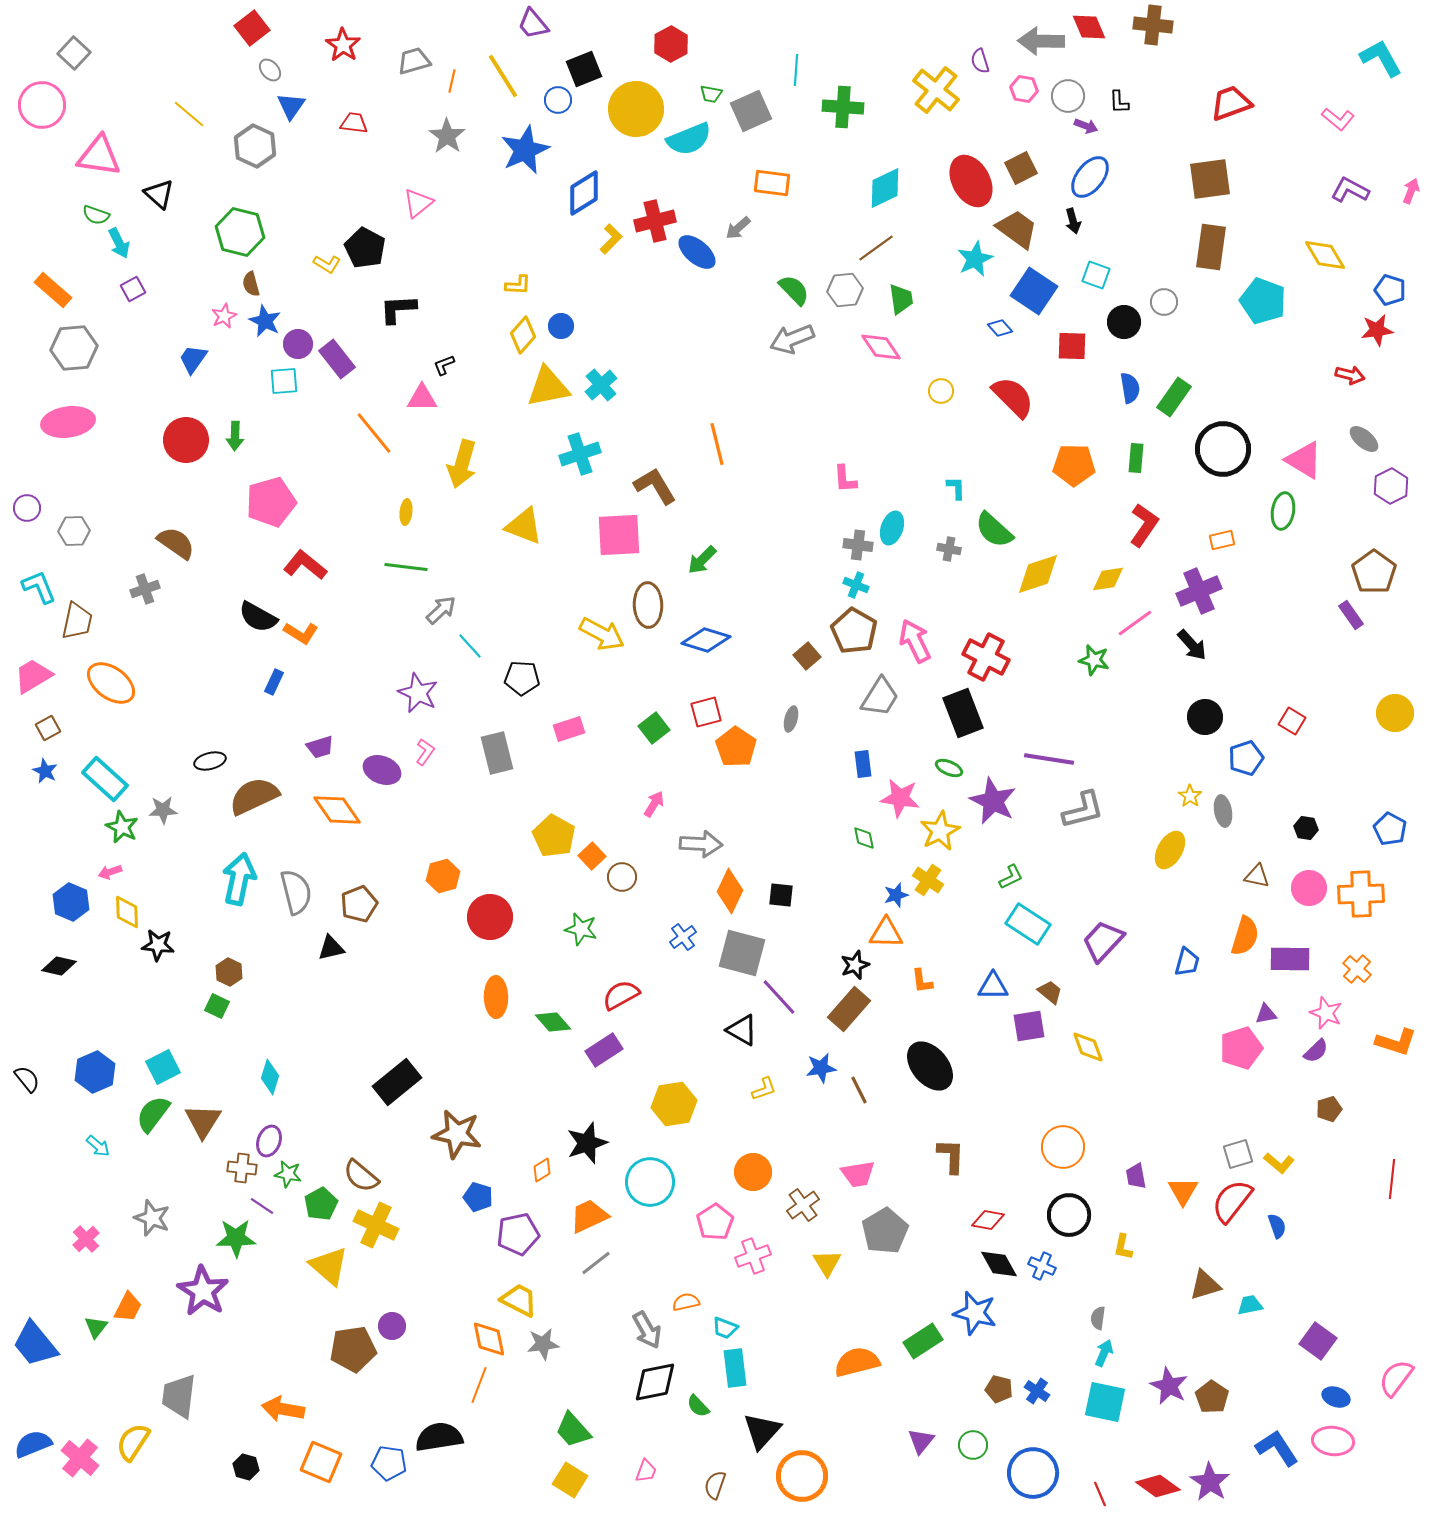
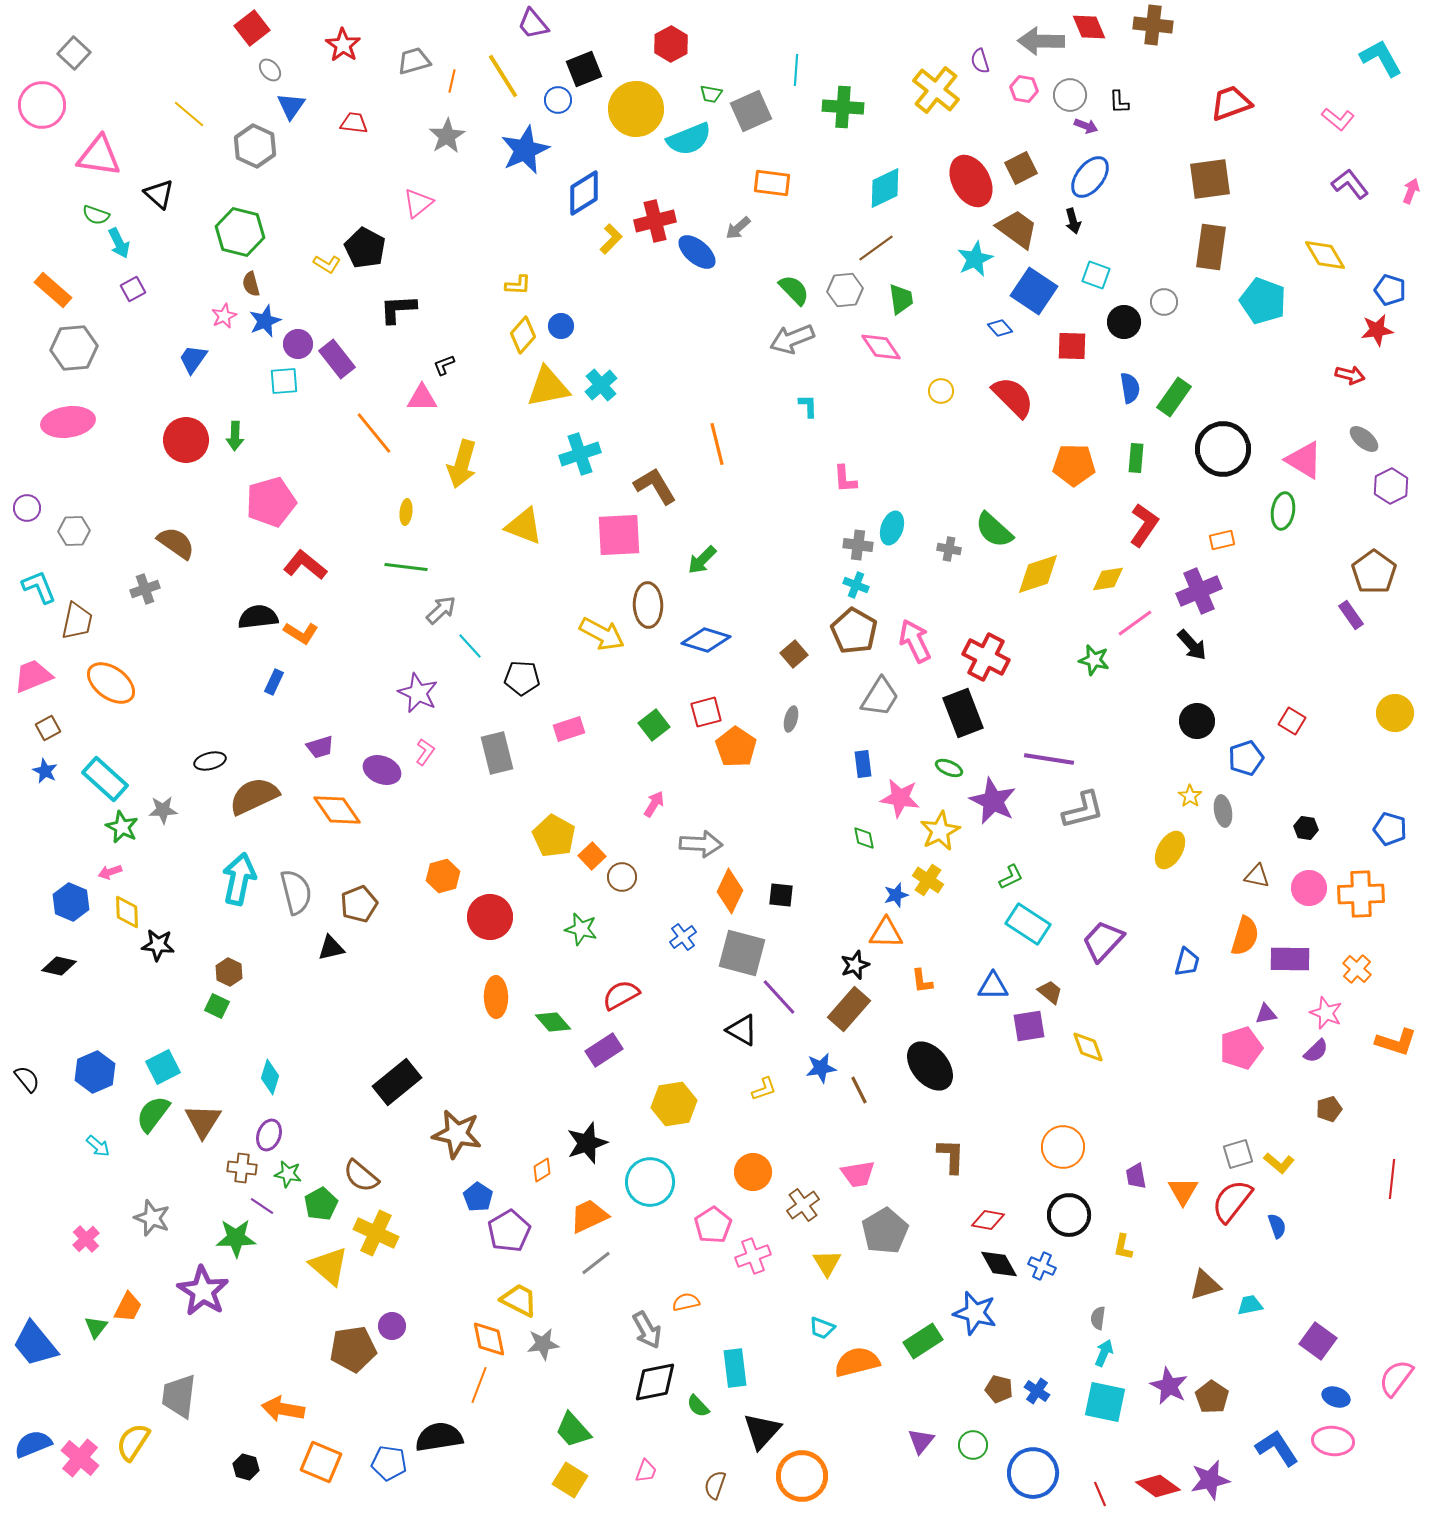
gray circle at (1068, 96): moved 2 px right, 1 px up
gray star at (447, 136): rotated 6 degrees clockwise
purple L-shape at (1350, 190): moved 6 px up; rotated 24 degrees clockwise
blue star at (265, 321): rotated 24 degrees clockwise
cyan L-shape at (956, 488): moved 148 px left, 82 px up
black semicircle at (258, 617): rotated 144 degrees clockwise
brown square at (807, 656): moved 13 px left, 2 px up
pink trapezoid at (33, 676): rotated 9 degrees clockwise
black circle at (1205, 717): moved 8 px left, 4 px down
green square at (654, 728): moved 3 px up
blue pentagon at (1390, 829): rotated 12 degrees counterclockwise
purple ellipse at (269, 1141): moved 6 px up
blue pentagon at (478, 1197): rotated 16 degrees clockwise
pink pentagon at (715, 1222): moved 2 px left, 3 px down
yellow cross at (376, 1225): moved 8 px down
purple pentagon at (518, 1234): moved 9 px left, 3 px up; rotated 18 degrees counterclockwise
cyan trapezoid at (725, 1328): moved 97 px right
purple star at (1210, 1482): moved 2 px up; rotated 27 degrees clockwise
